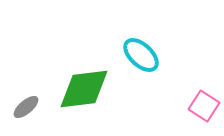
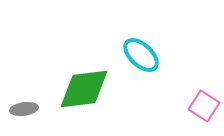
gray ellipse: moved 2 px left, 2 px down; rotated 32 degrees clockwise
